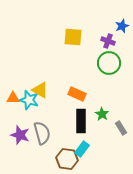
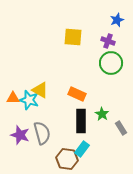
blue star: moved 5 px left, 6 px up
green circle: moved 2 px right
